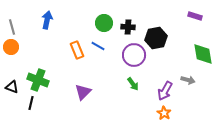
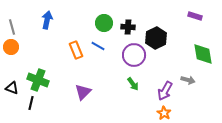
black hexagon: rotated 15 degrees counterclockwise
orange rectangle: moved 1 px left
black triangle: moved 1 px down
